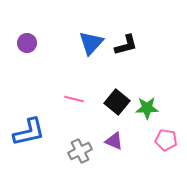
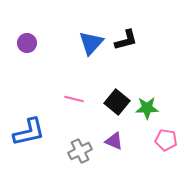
black L-shape: moved 5 px up
